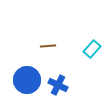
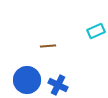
cyan rectangle: moved 4 px right, 18 px up; rotated 24 degrees clockwise
